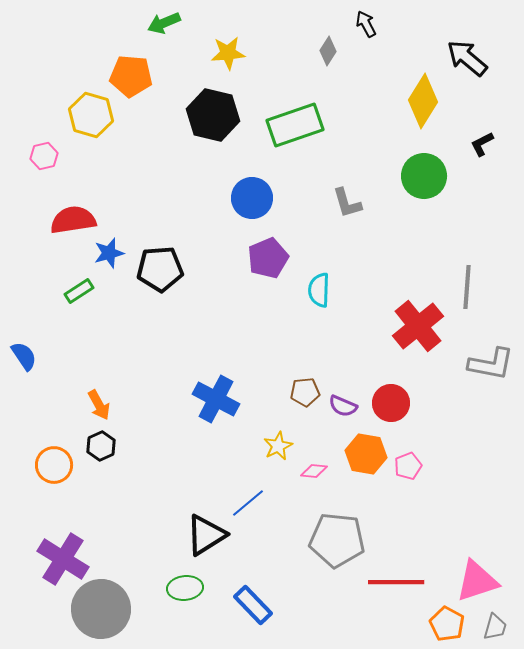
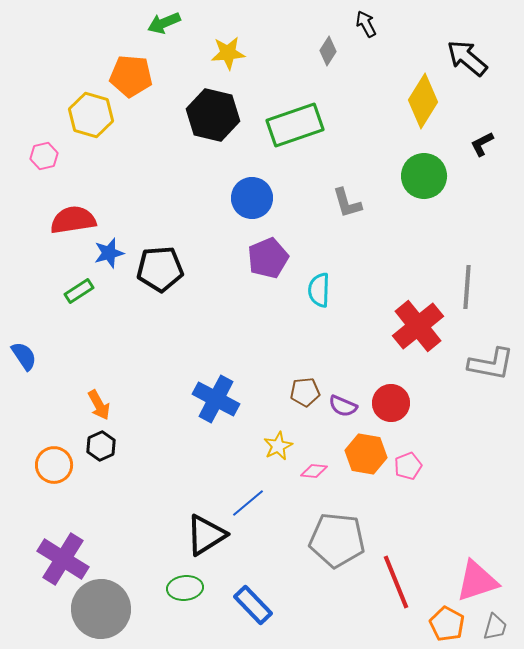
red line at (396, 582): rotated 68 degrees clockwise
